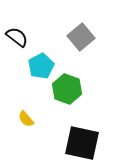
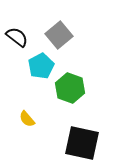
gray square: moved 22 px left, 2 px up
green hexagon: moved 3 px right, 1 px up
yellow semicircle: moved 1 px right
